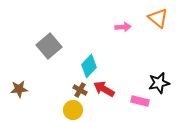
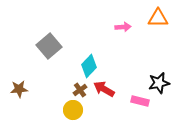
orange triangle: rotated 40 degrees counterclockwise
brown cross: rotated 24 degrees clockwise
